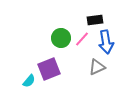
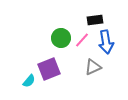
pink line: moved 1 px down
gray triangle: moved 4 px left
